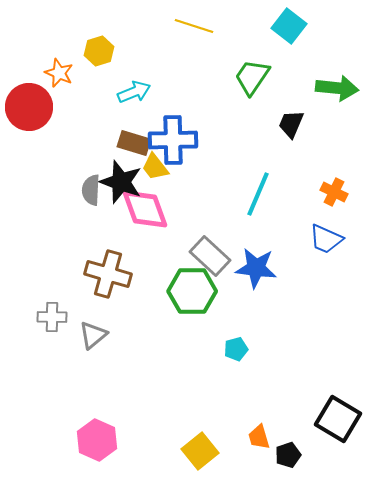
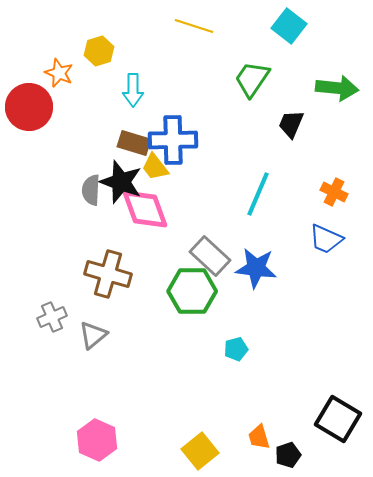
green trapezoid: moved 2 px down
cyan arrow: moved 1 px left, 2 px up; rotated 112 degrees clockwise
gray cross: rotated 24 degrees counterclockwise
